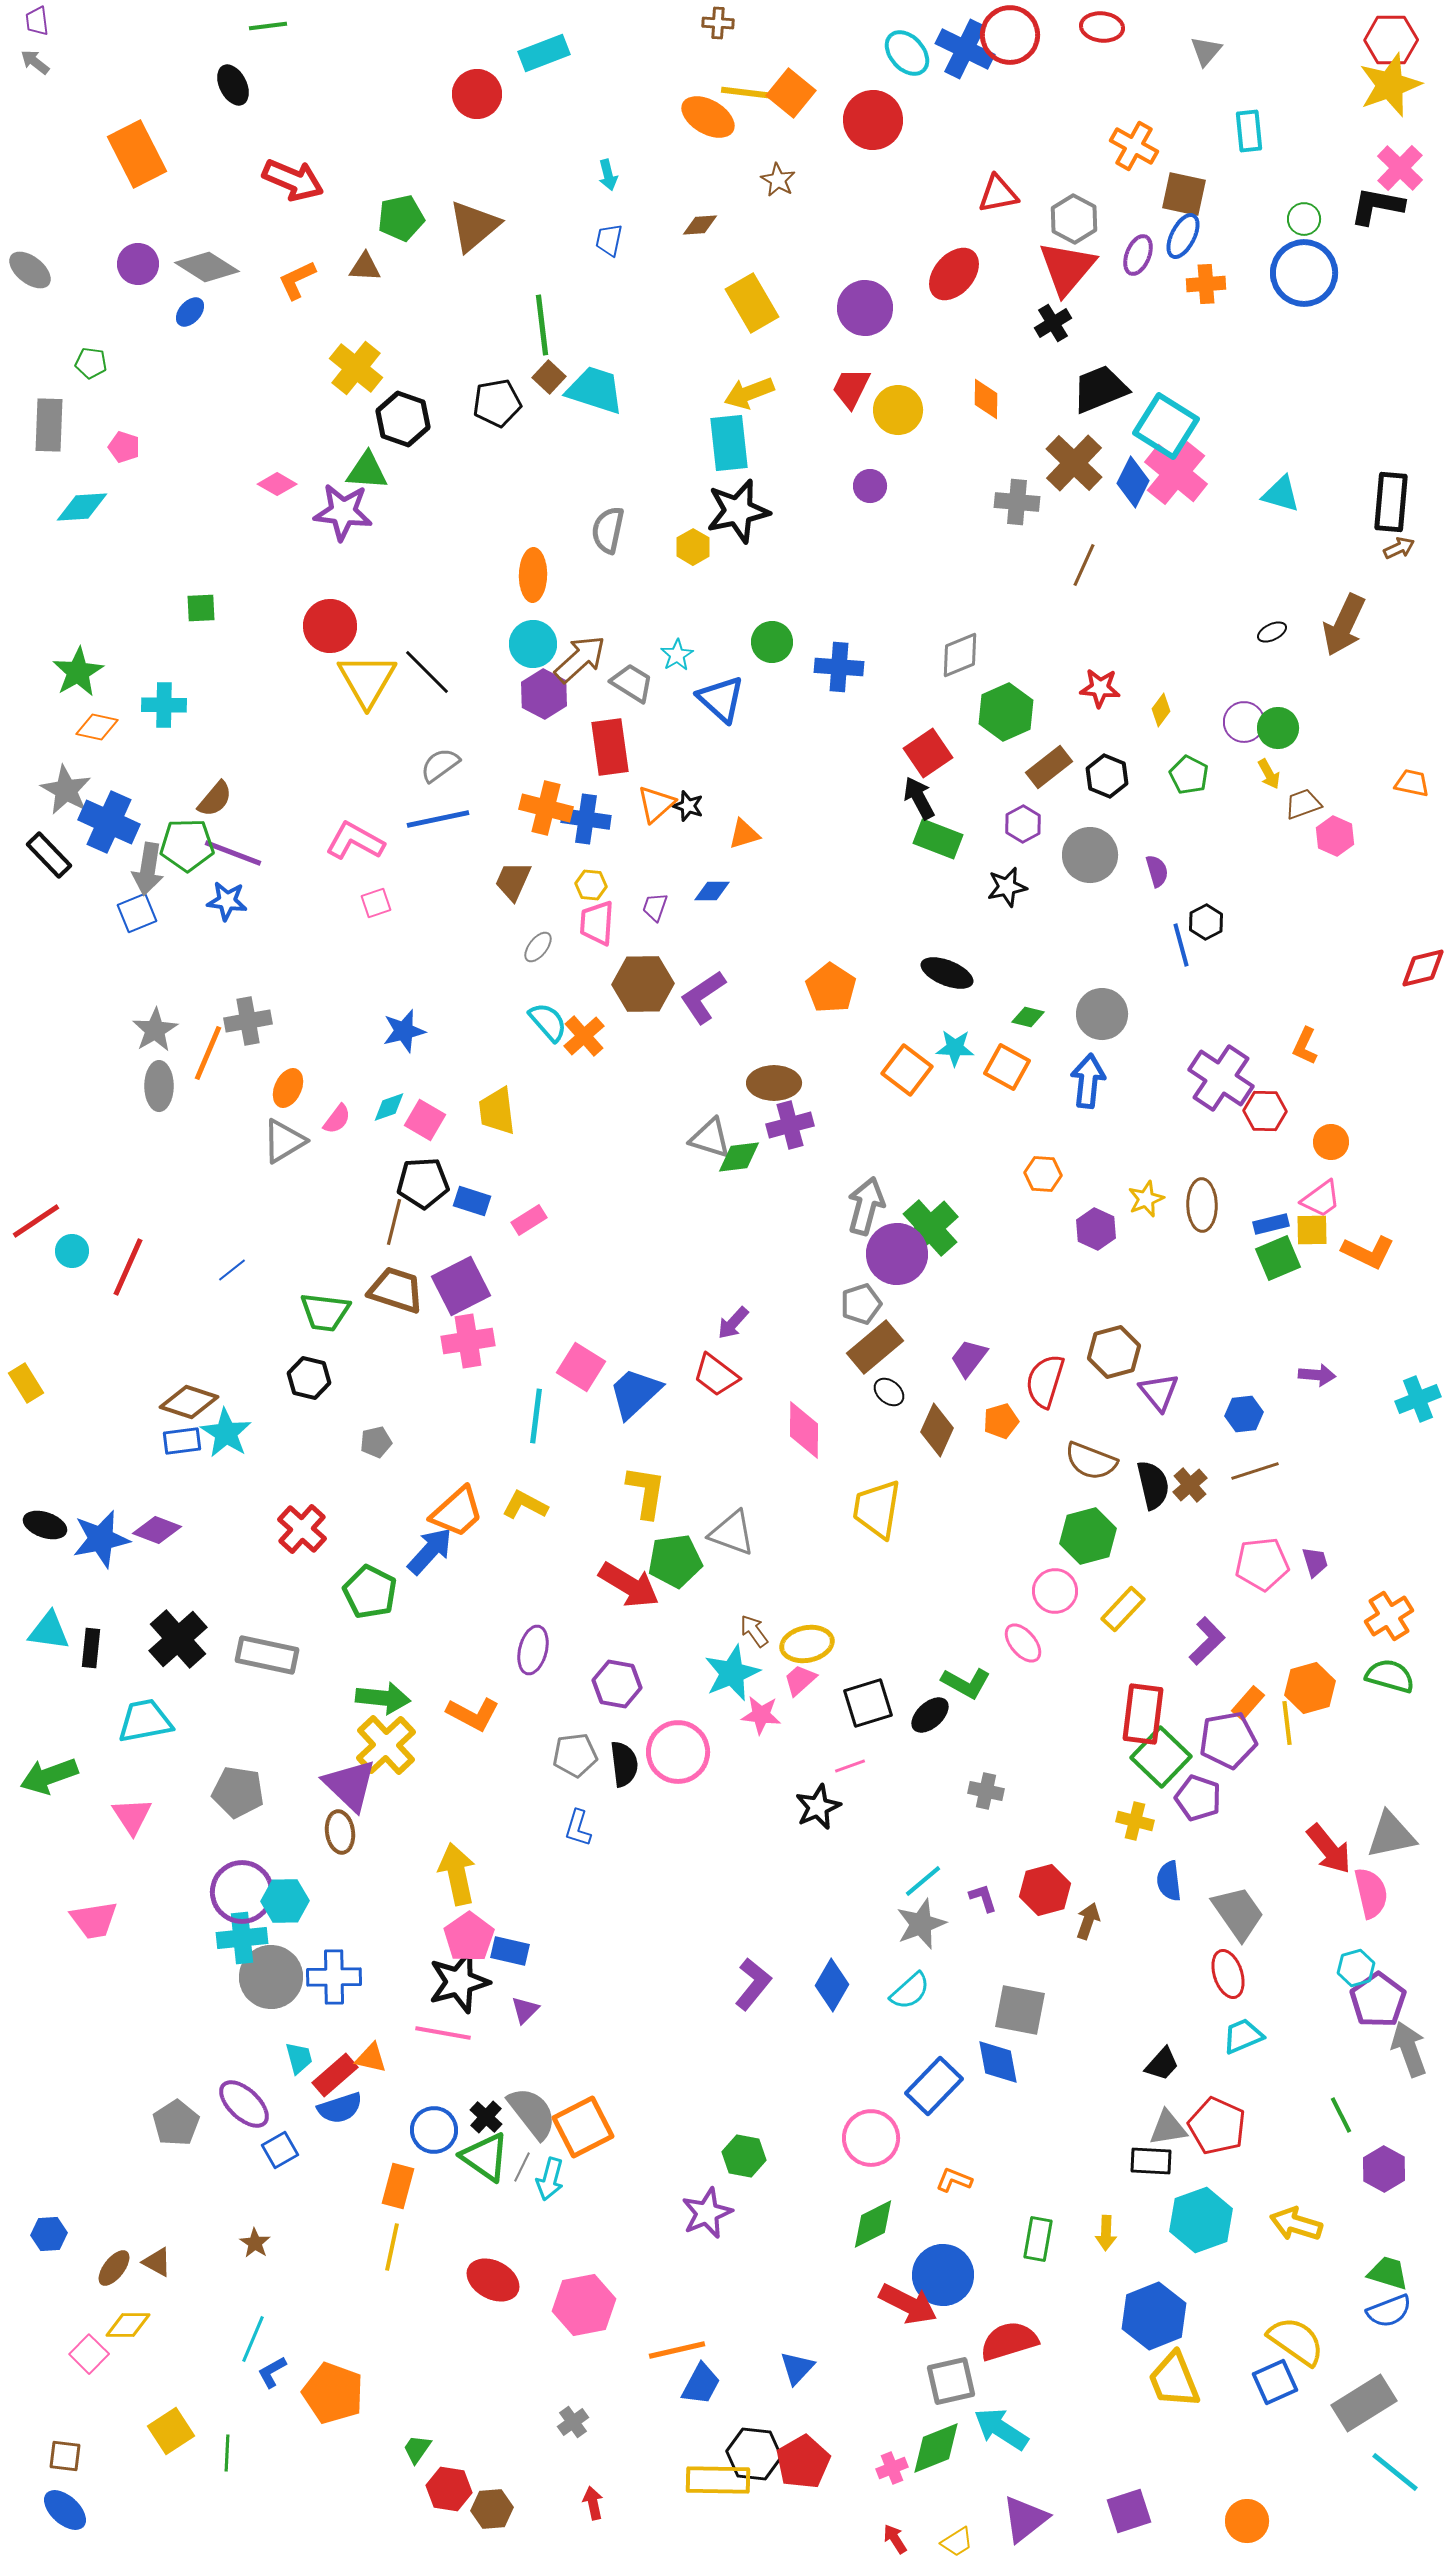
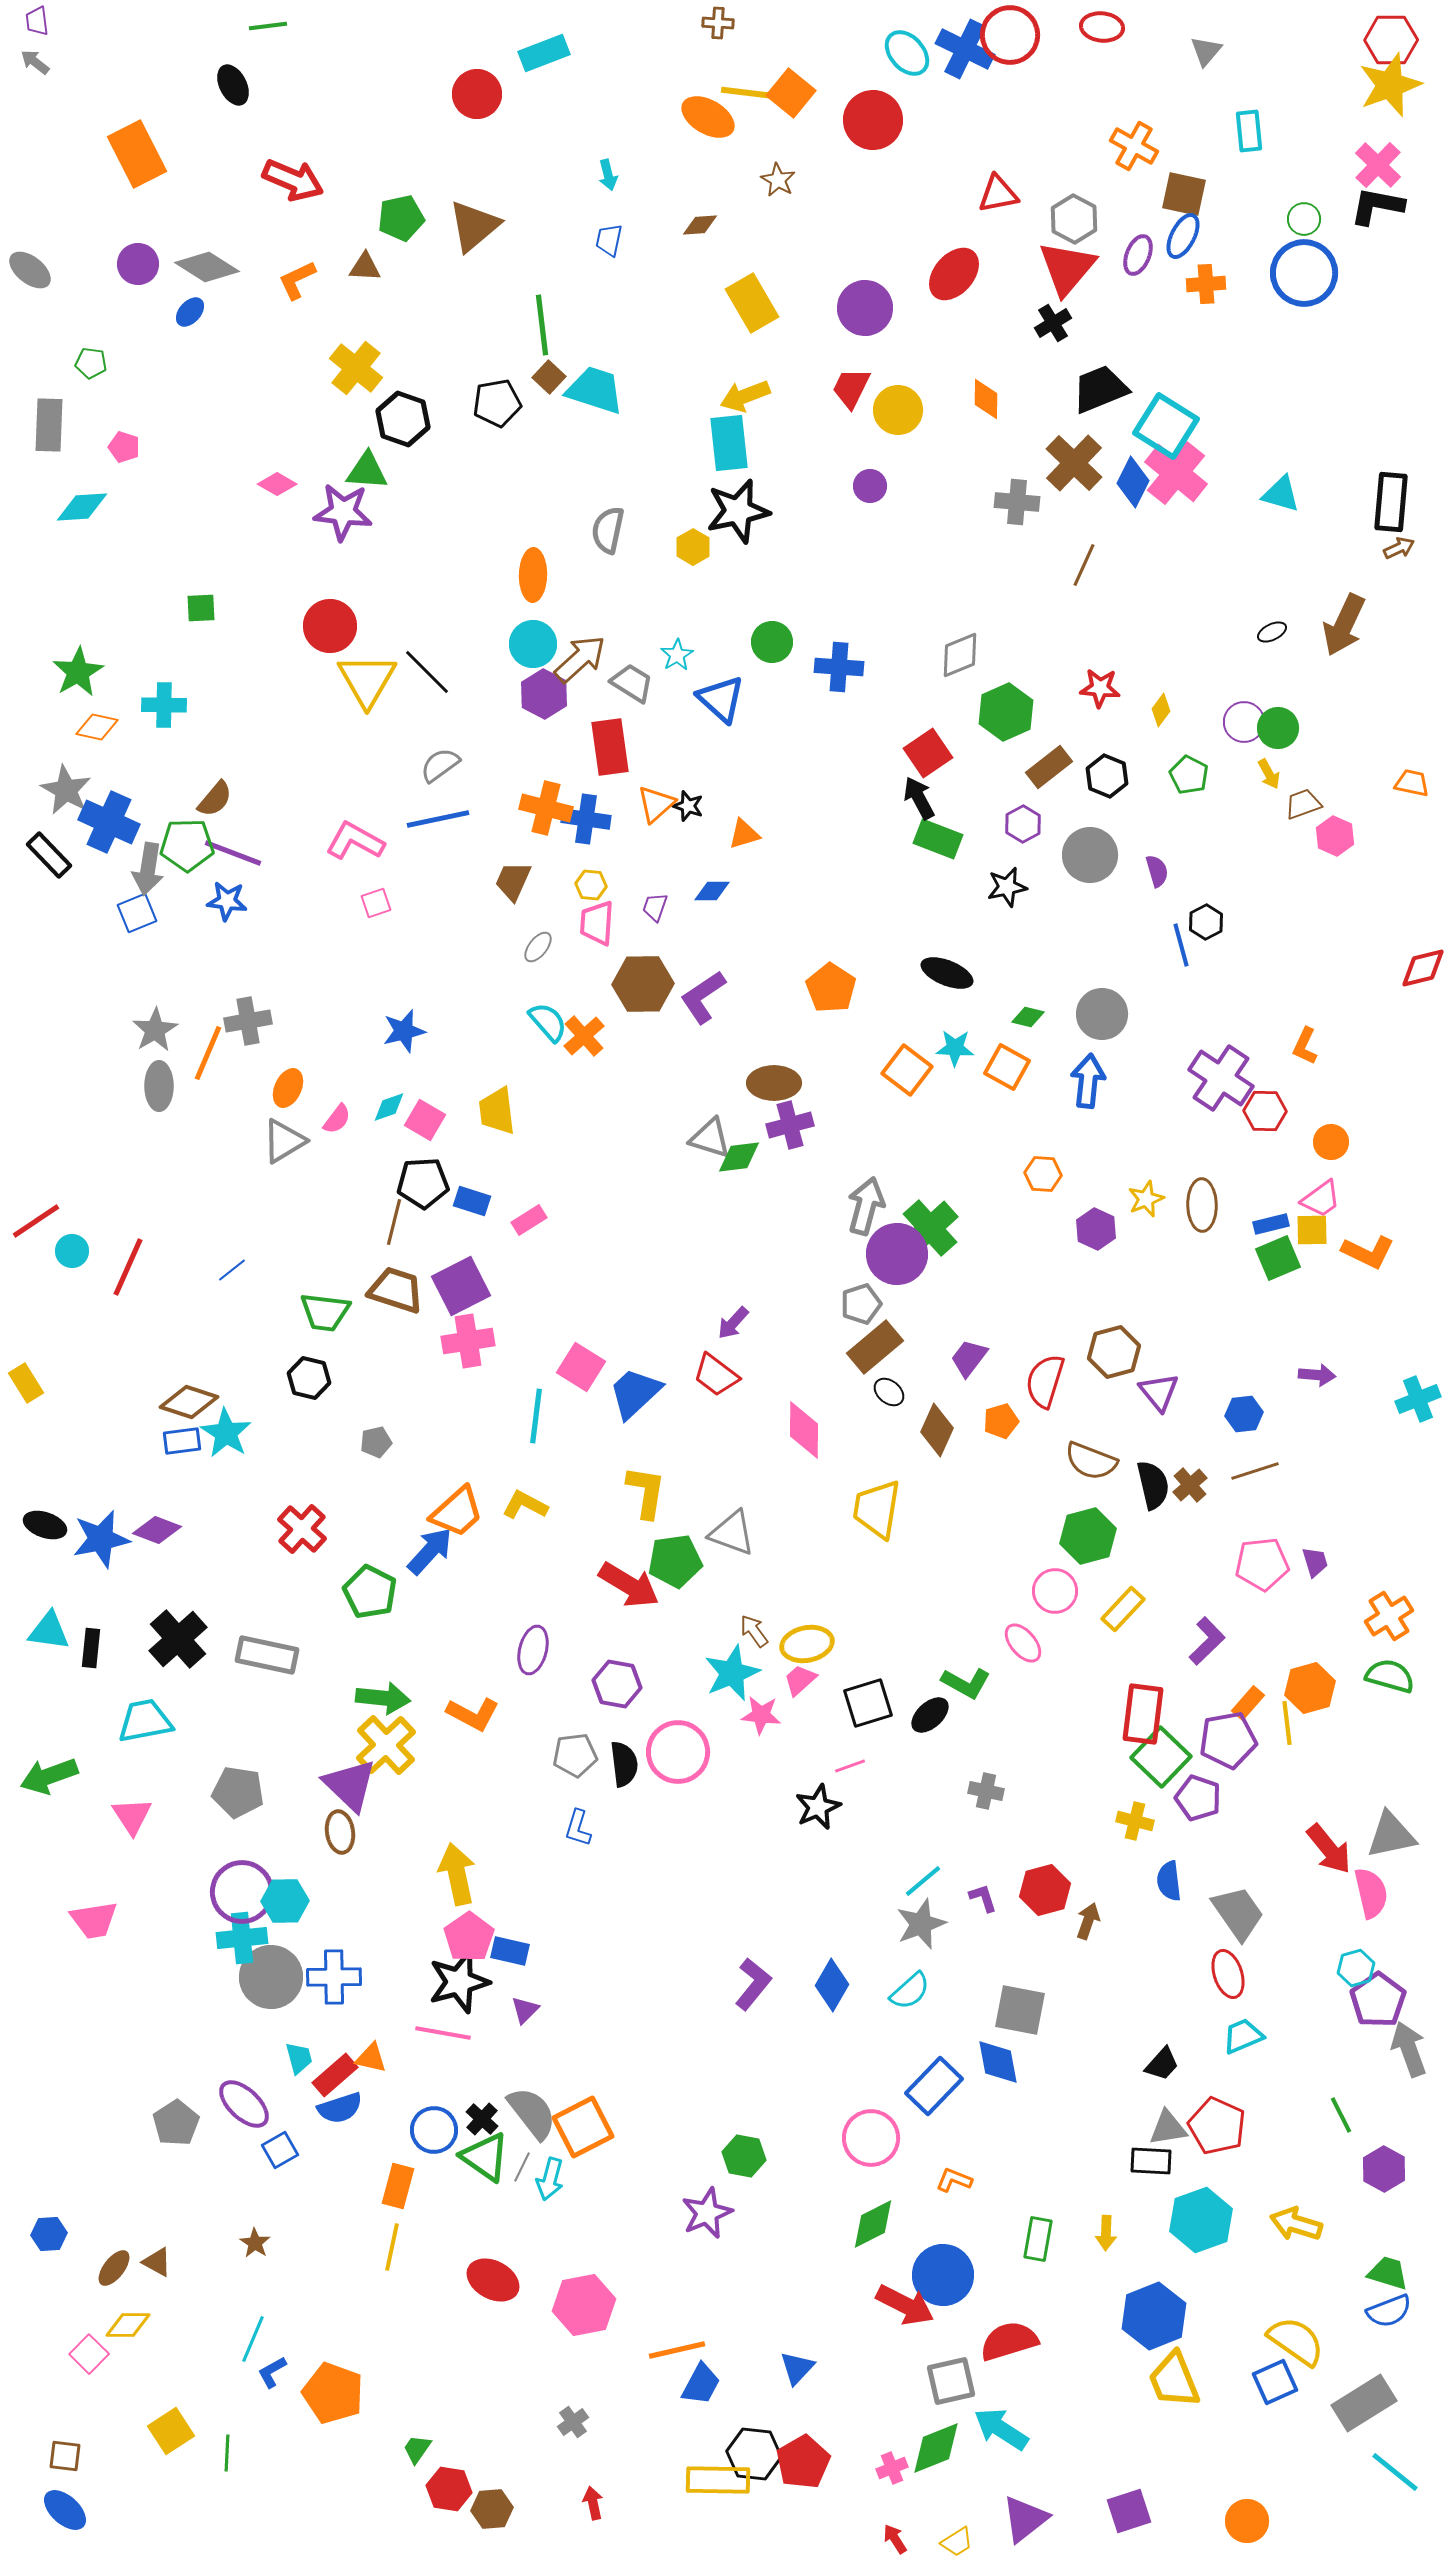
pink cross at (1400, 168): moved 22 px left, 3 px up
yellow arrow at (749, 393): moved 4 px left, 3 px down
black cross at (486, 2117): moved 4 px left, 2 px down
red arrow at (908, 2304): moved 3 px left, 1 px down
